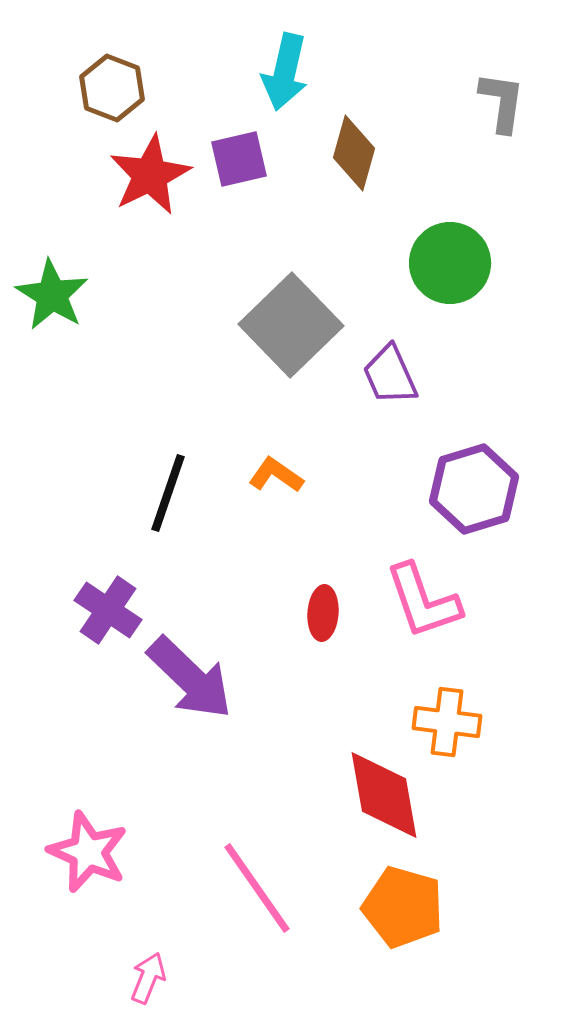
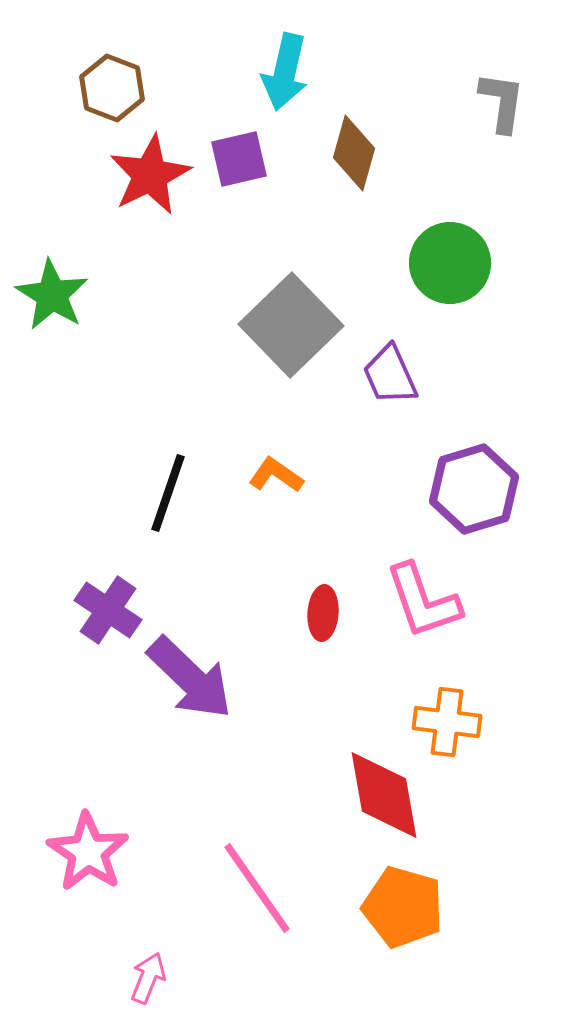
pink star: rotated 10 degrees clockwise
